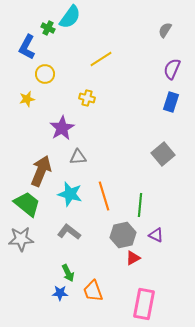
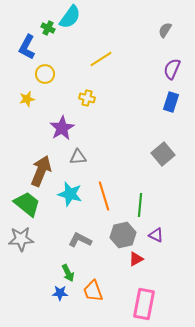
gray L-shape: moved 11 px right, 8 px down; rotated 10 degrees counterclockwise
red triangle: moved 3 px right, 1 px down
